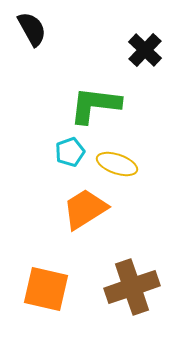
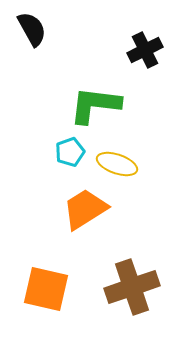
black cross: rotated 20 degrees clockwise
